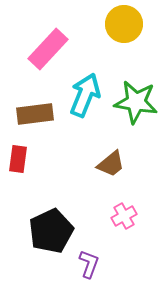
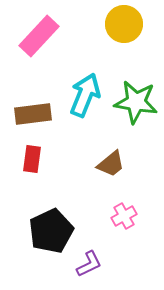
pink rectangle: moved 9 px left, 13 px up
brown rectangle: moved 2 px left
red rectangle: moved 14 px right
purple L-shape: rotated 44 degrees clockwise
